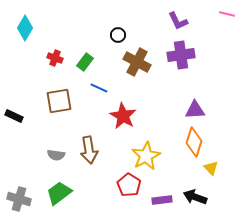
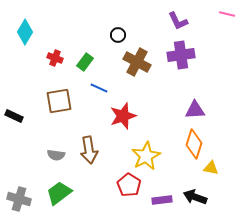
cyan diamond: moved 4 px down
red star: rotated 24 degrees clockwise
orange diamond: moved 2 px down
yellow triangle: rotated 35 degrees counterclockwise
